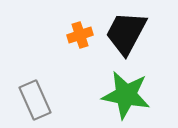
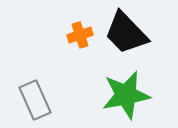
black trapezoid: rotated 72 degrees counterclockwise
green star: rotated 21 degrees counterclockwise
